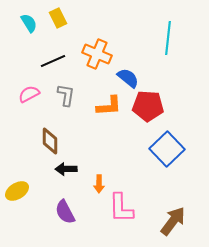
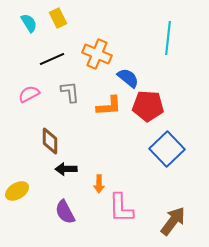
black line: moved 1 px left, 2 px up
gray L-shape: moved 4 px right, 3 px up; rotated 15 degrees counterclockwise
